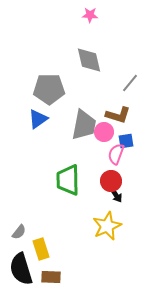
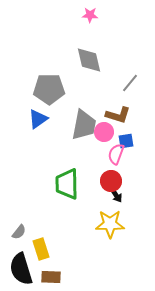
green trapezoid: moved 1 px left, 4 px down
yellow star: moved 3 px right, 2 px up; rotated 24 degrees clockwise
